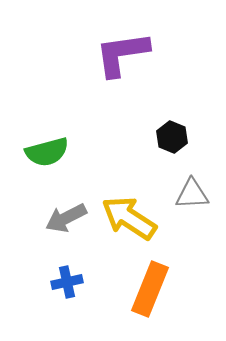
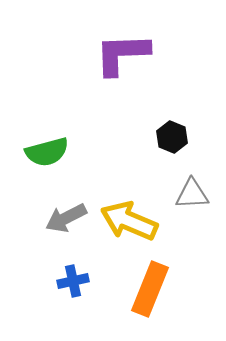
purple L-shape: rotated 6 degrees clockwise
yellow arrow: moved 3 px down; rotated 10 degrees counterclockwise
blue cross: moved 6 px right, 1 px up
